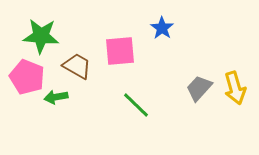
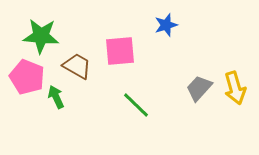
blue star: moved 4 px right, 3 px up; rotated 20 degrees clockwise
green arrow: rotated 75 degrees clockwise
